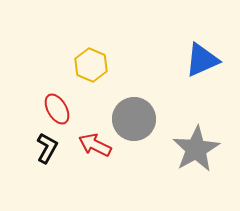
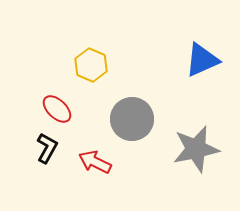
red ellipse: rotated 16 degrees counterclockwise
gray circle: moved 2 px left
red arrow: moved 17 px down
gray star: rotated 18 degrees clockwise
